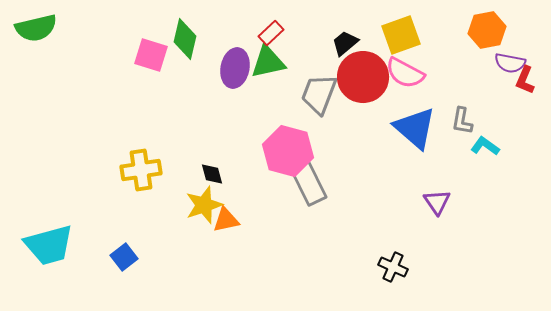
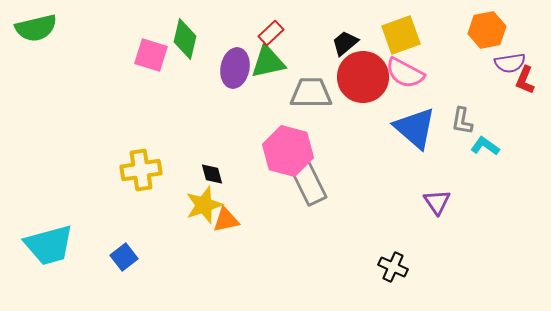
purple semicircle: rotated 20 degrees counterclockwise
gray trapezoid: moved 8 px left, 1 px up; rotated 69 degrees clockwise
